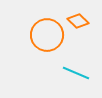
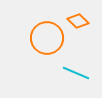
orange circle: moved 3 px down
